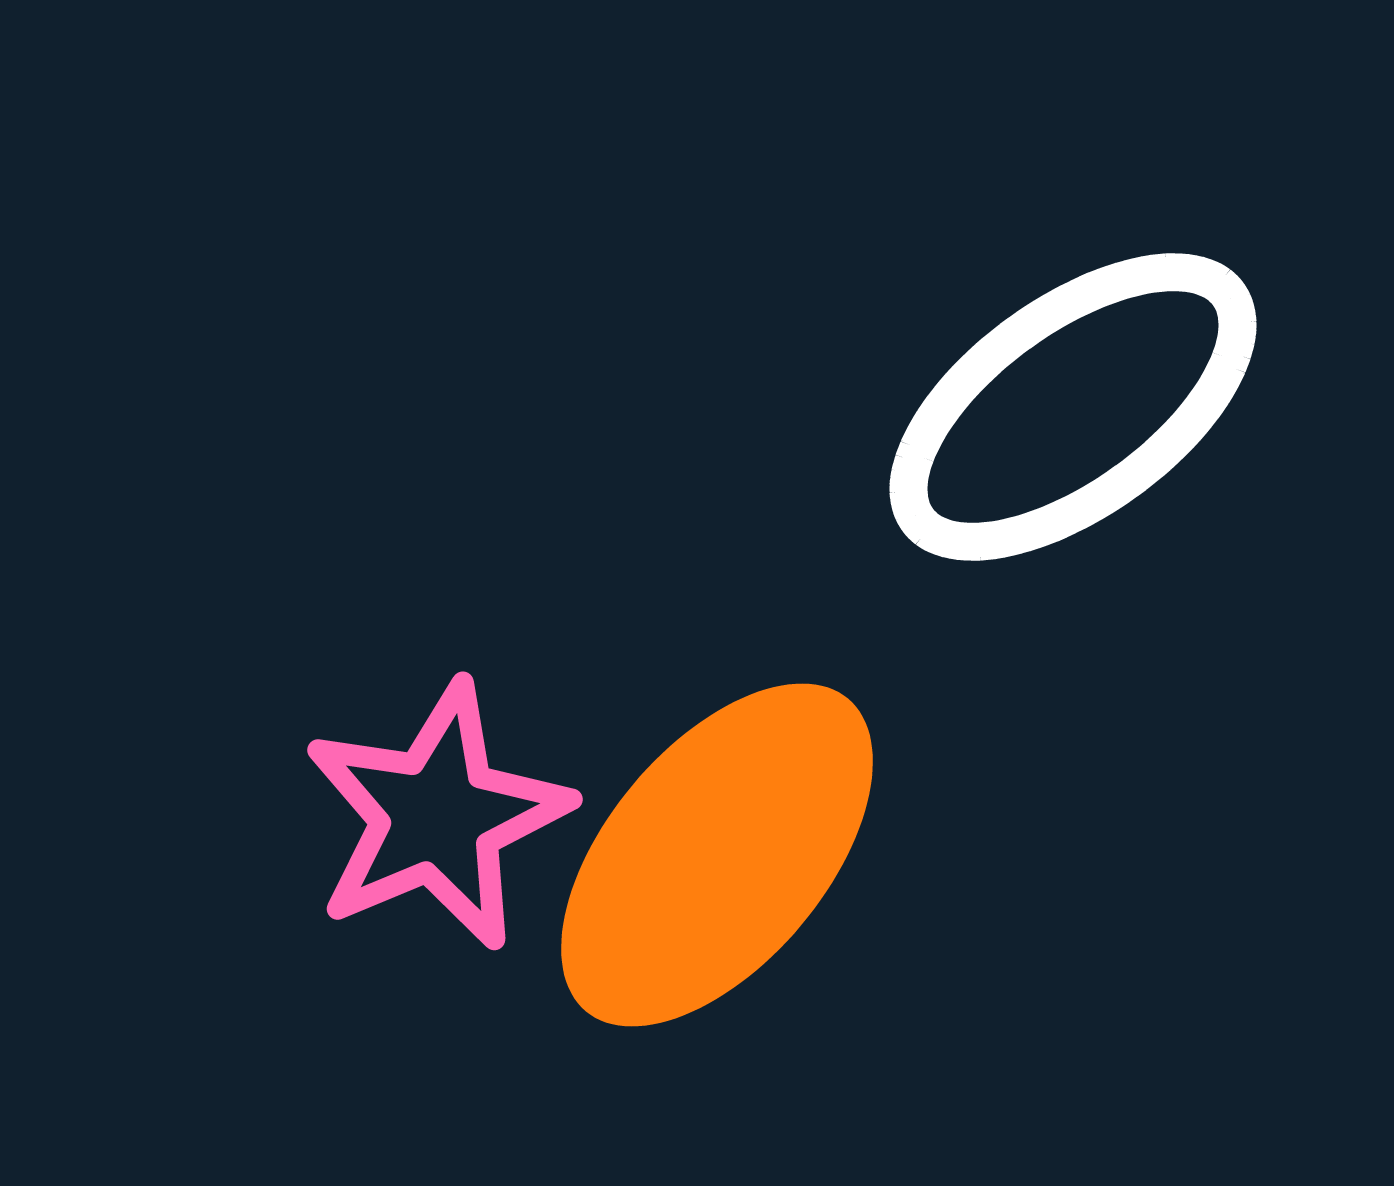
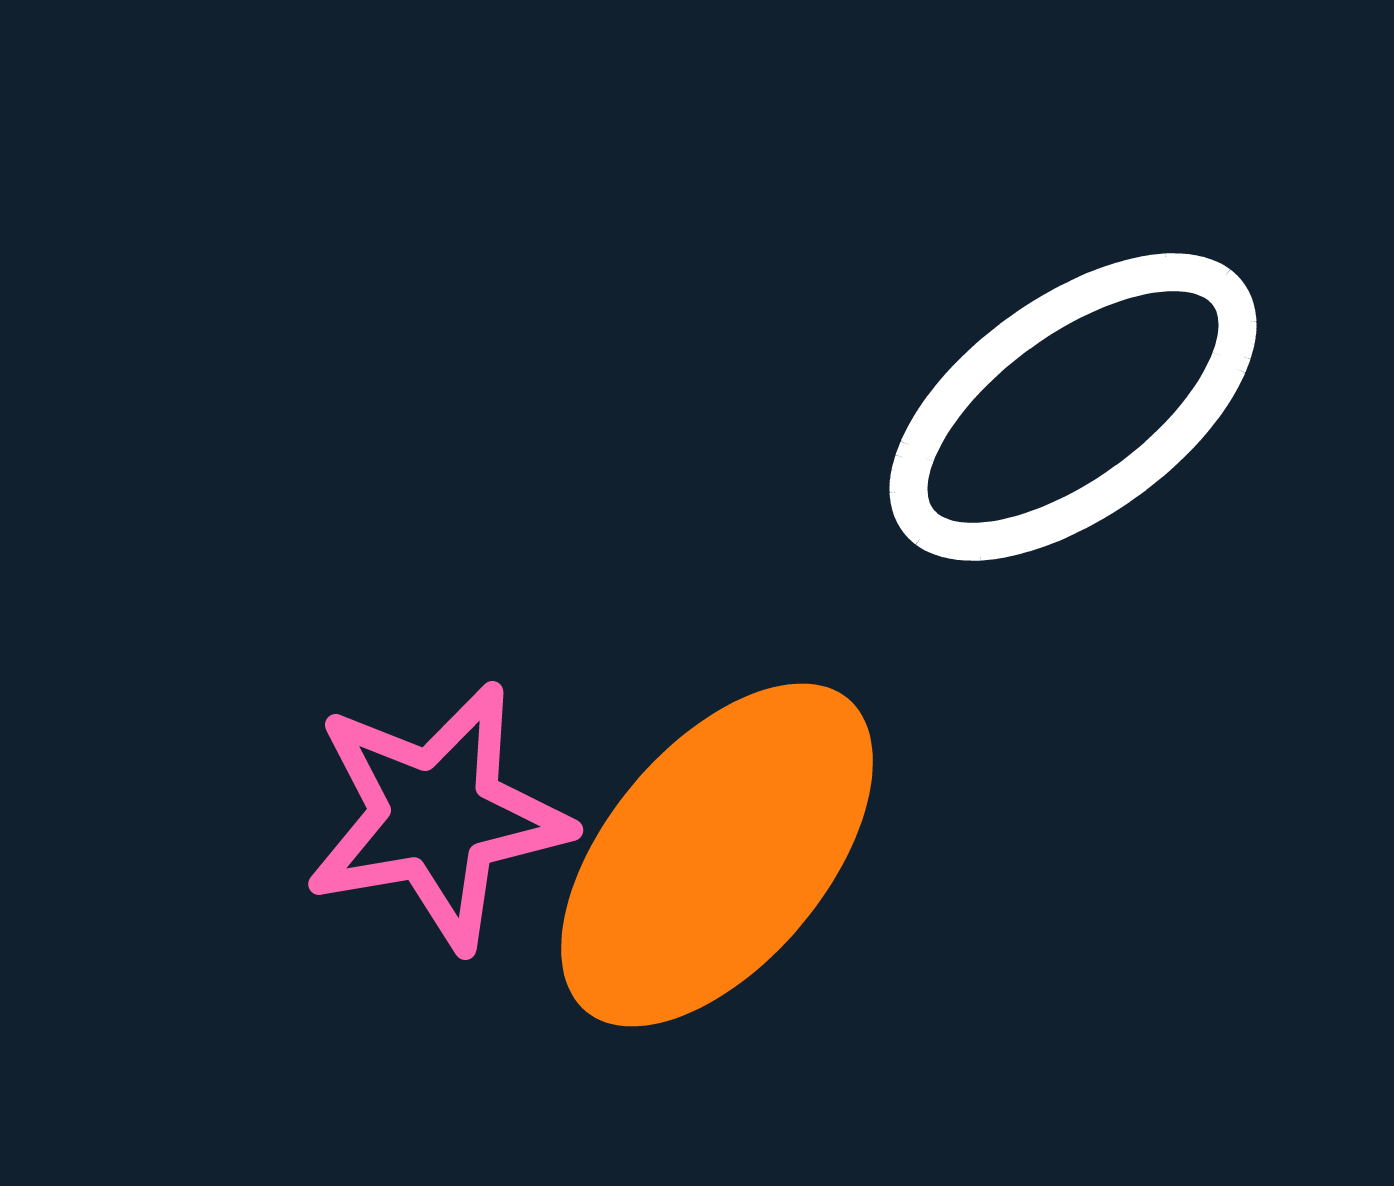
pink star: rotated 13 degrees clockwise
